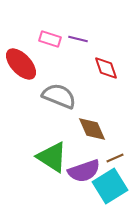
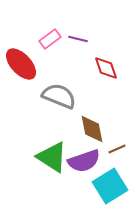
pink rectangle: rotated 55 degrees counterclockwise
brown diamond: rotated 12 degrees clockwise
brown line: moved 2 px right, 9 px up
purple semicircle: moved 10 px up
